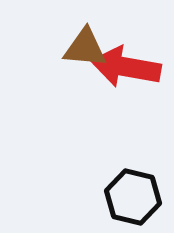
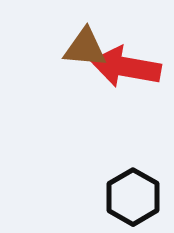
black hexagon: rotated 16 degrees clockwise
